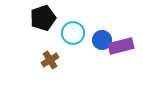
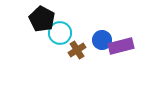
black pentagon: moved 1 px left, 1 px down; rotated 25 degrees counterclockwise
cyan circle: moved 13 px left
brown cross: moved 27 px right, 10 px up
